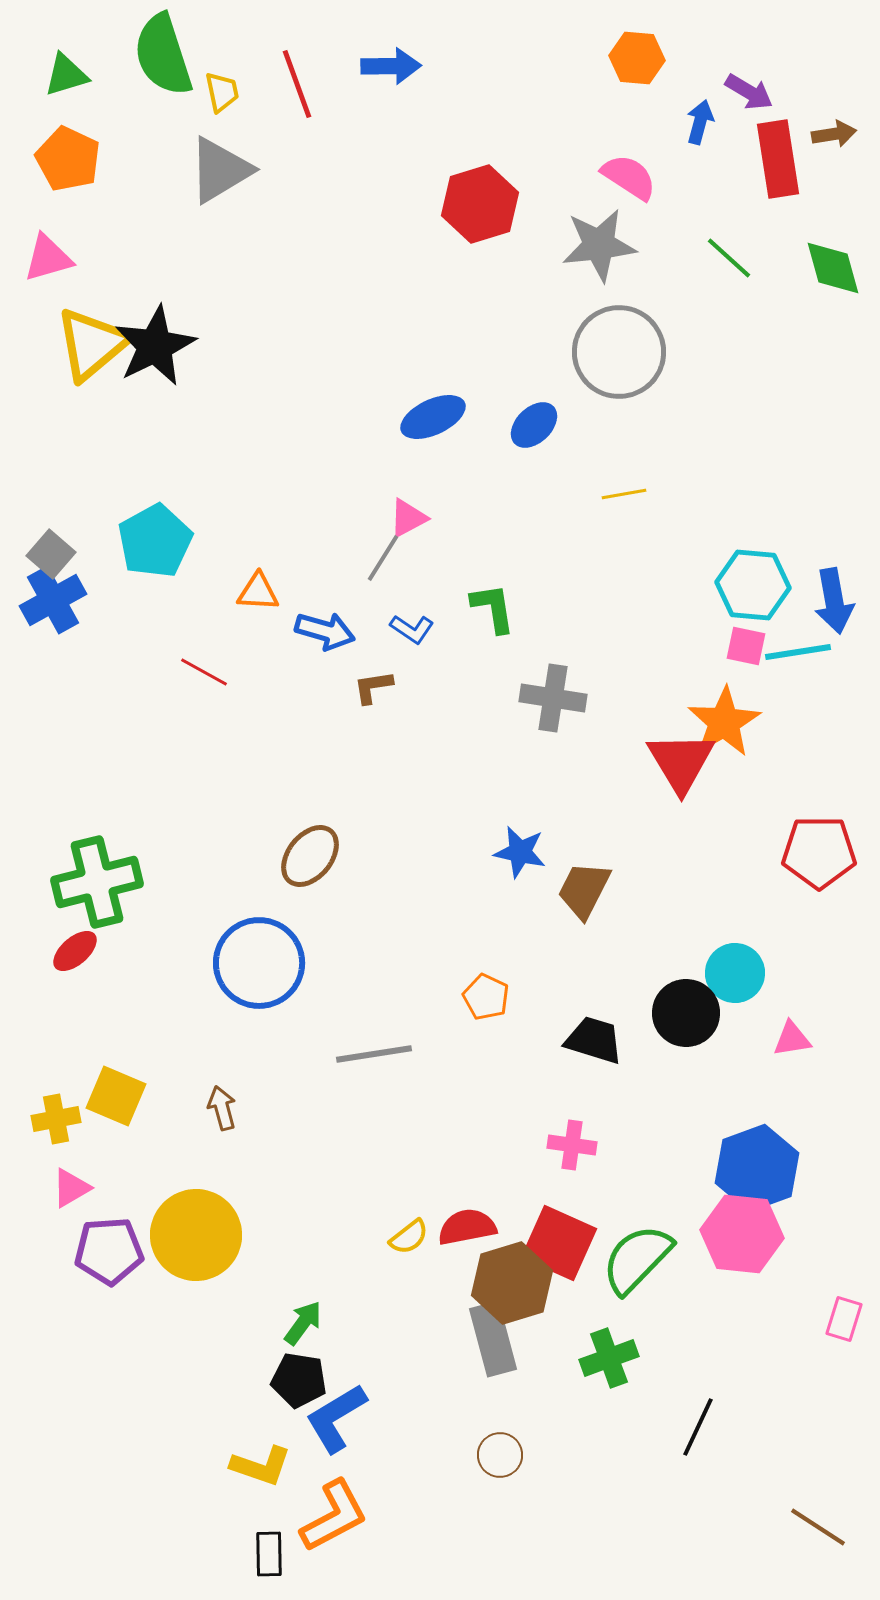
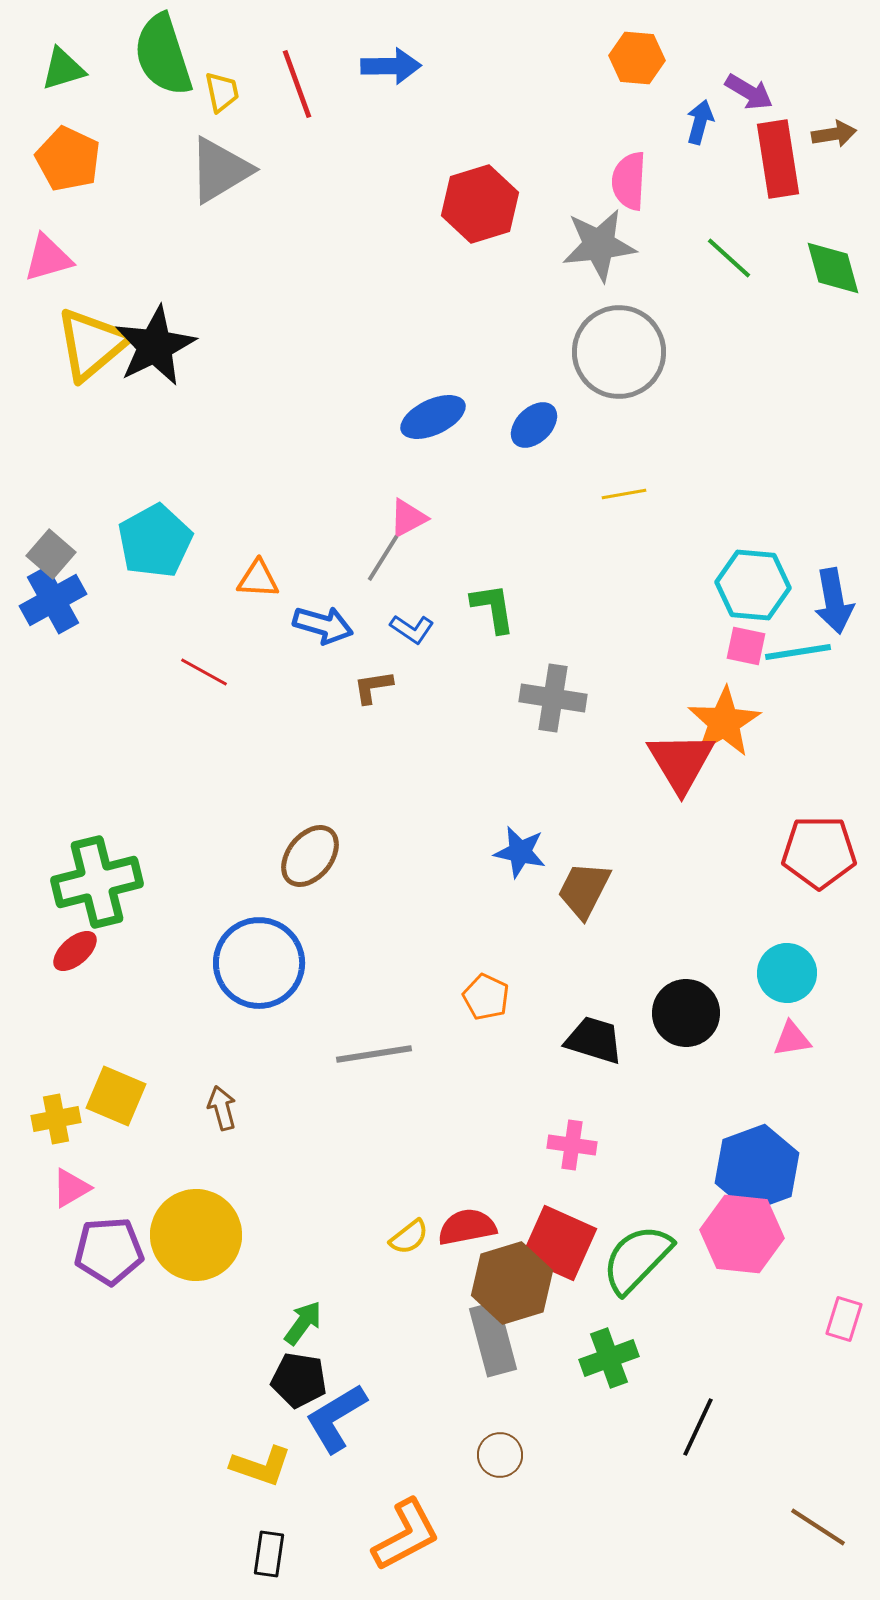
green triangle at (66, 75): moved 3 px left, 6 px up
pink semicircle at (629, 177): moved 4 px down; rotated 120 degrees counterclockwise
orange triangle at (258, 592): moved 13 px up
blue arrow at (325, 631): moved 2 px left, 6 px up
cyan circle at (735, 973): moved 52 px right
orange L-shape at (334, 1516): moved 72 px right, 19 px down
black rectangle at (269, 1554): rotated 9 degrees clockwise
